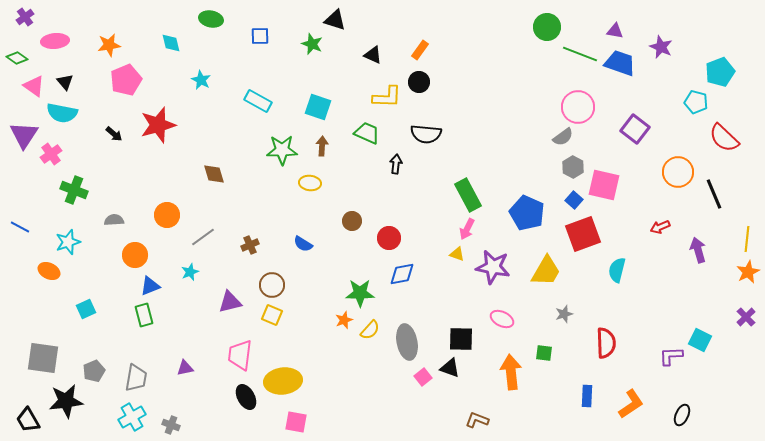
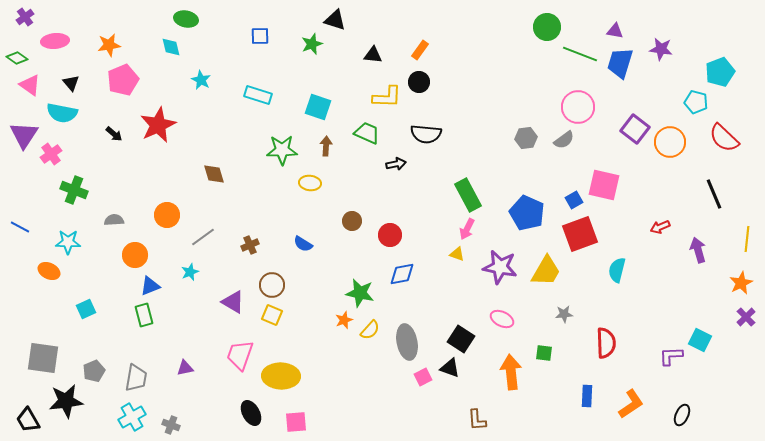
green ellipse at (211, 19): moved 25 px left
cyan diamond at (171, 43): moved 4 px down
green star at (312, 44): rotated 30 degrees clockwise
purple star at (661, 47): moved 2 px down; rotated 15 degrees counterclockwise
black triangle at (373, 55): rotated 18 degrees counterclockwise
blue trapezoid at (620, 63): rotated 92 degrees counterclockwise
pink pentagon at (126, 80): moved 3 px left
black triangle at (65, 82): moved 6 px right, 1 px down
pink triangle at (34, 86): moved 4 px left, 1 px up
cyan rectangle at (258, 101): moved 6 px up; rotated 12 degrees counterclockwise
red star at (158, 125): rotated 9 degrees counterclockwise
gray semicircle at (563, 137): moved 1 px right, 3 px down
brown arrow at (322, 146): moved 4 px right
black arrow at (396, 164): rotated 72 degrees clockwise
gray hexagon at (573, 167): moved 47 px left, 29 px up; rotated 25 degrees clockwise
orange circle at (678, 172): moved 8 px left, 30 px up
blue square at (574, 200): rotated 18 degrees clockwise
red square at (583, 234): moved 3 px left
red circle at (389, 238): moved 1 px right, 3 px up
cyan star at (68, 242): rotated 20 degrees clockwise
purple star at (493, 267): moved 7 px right
orange star at (748, 272): moved 7 px left, 11 px down
green star at (360, 293): rotated 12 degrees clockwise
purple triangle at (230, 302): moved 3 px right; rotated 45 degrees clockwise
gray star at (564, 314): rotated 12 degrees clockwise
black square at (461, 339): rotated 32 degrees clockwise
pink trapezoid at (240, 355): rotated 12 degrees clockwise
pink square at (423, 377): rotated 12 degrees clockwise
yellow ellipse at (283, 381): moved 2 px left, 5 px up; rotated 9 degrees clockwise
black ellipse at (246, 397): moved 5 px right, 16 px down
brown L-shape at (477, 420): rotated 115 degrees counterclockwise
pink square at (296, 422): rotated 15 degrees counterclockwise
